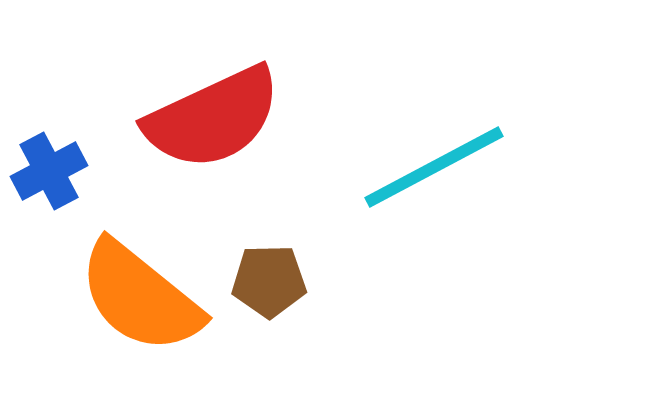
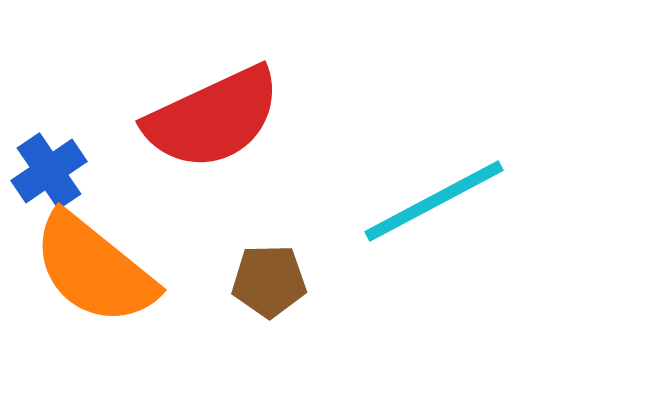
cyan line: moved 34 px down
blue cross: rotated 6 degrees counterclockwise
orange semicircle: moved 46 px left, 28 px up
